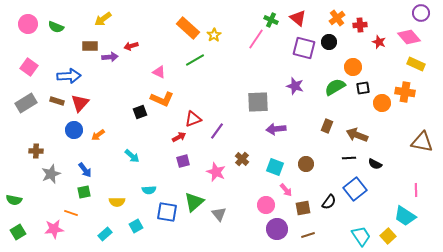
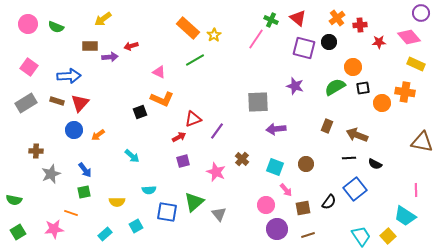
red star at (379, 42): rotated 24 degrees counterclockwise
